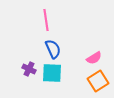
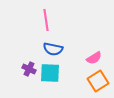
blue semicircle: rotated 126 degrees clockwise
cyan square: moved 2 px left
